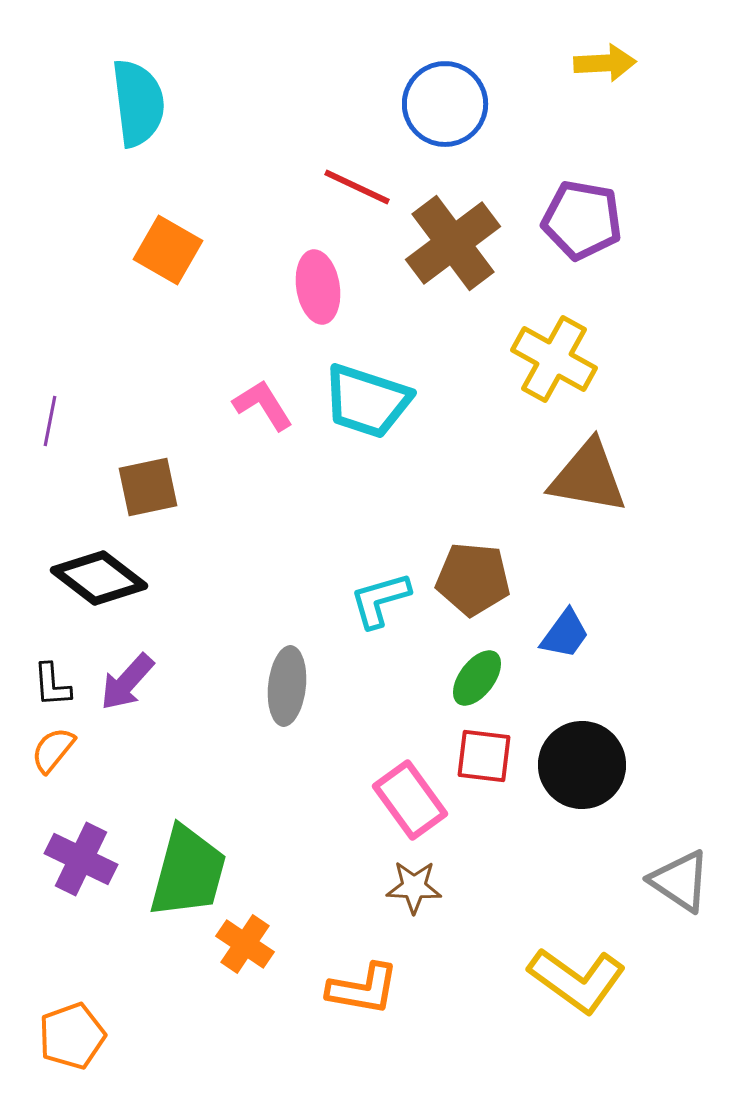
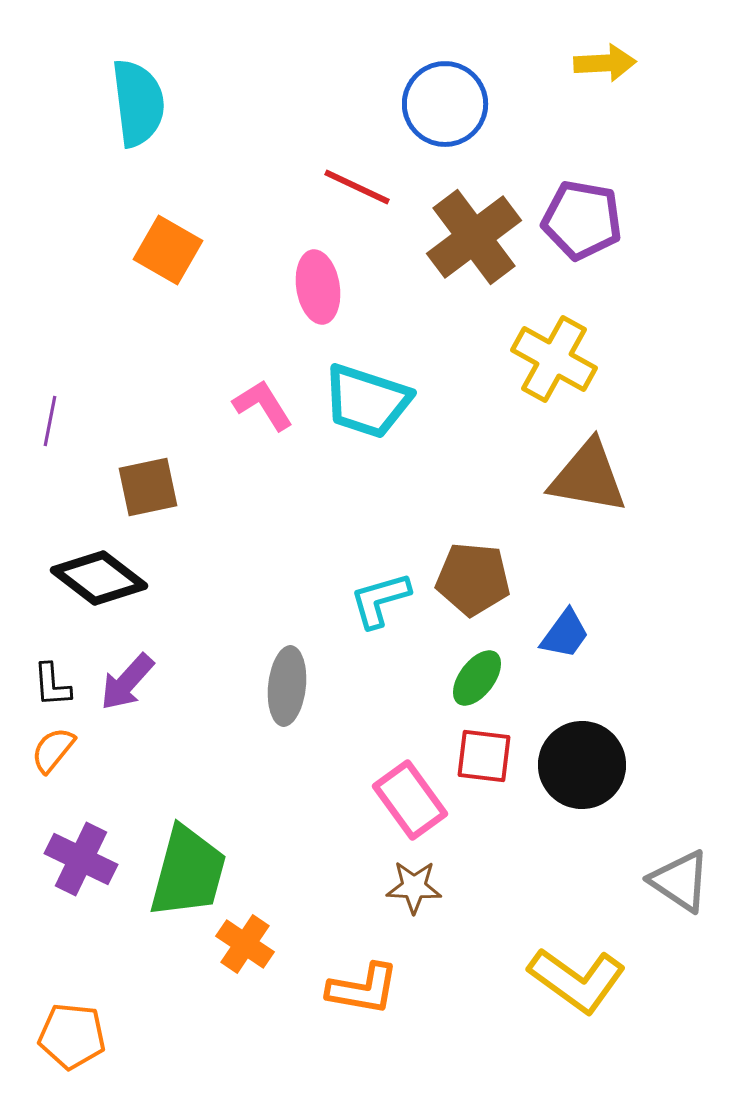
brown cross: moved 21 px right, 6 px up
orange pentagon: rotated 26 degrees clockwise
